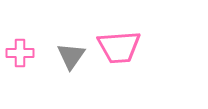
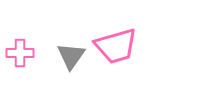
pink trapezoid: moved 3 px left, 1 px up; rotated 12 degrees counterclockwise
